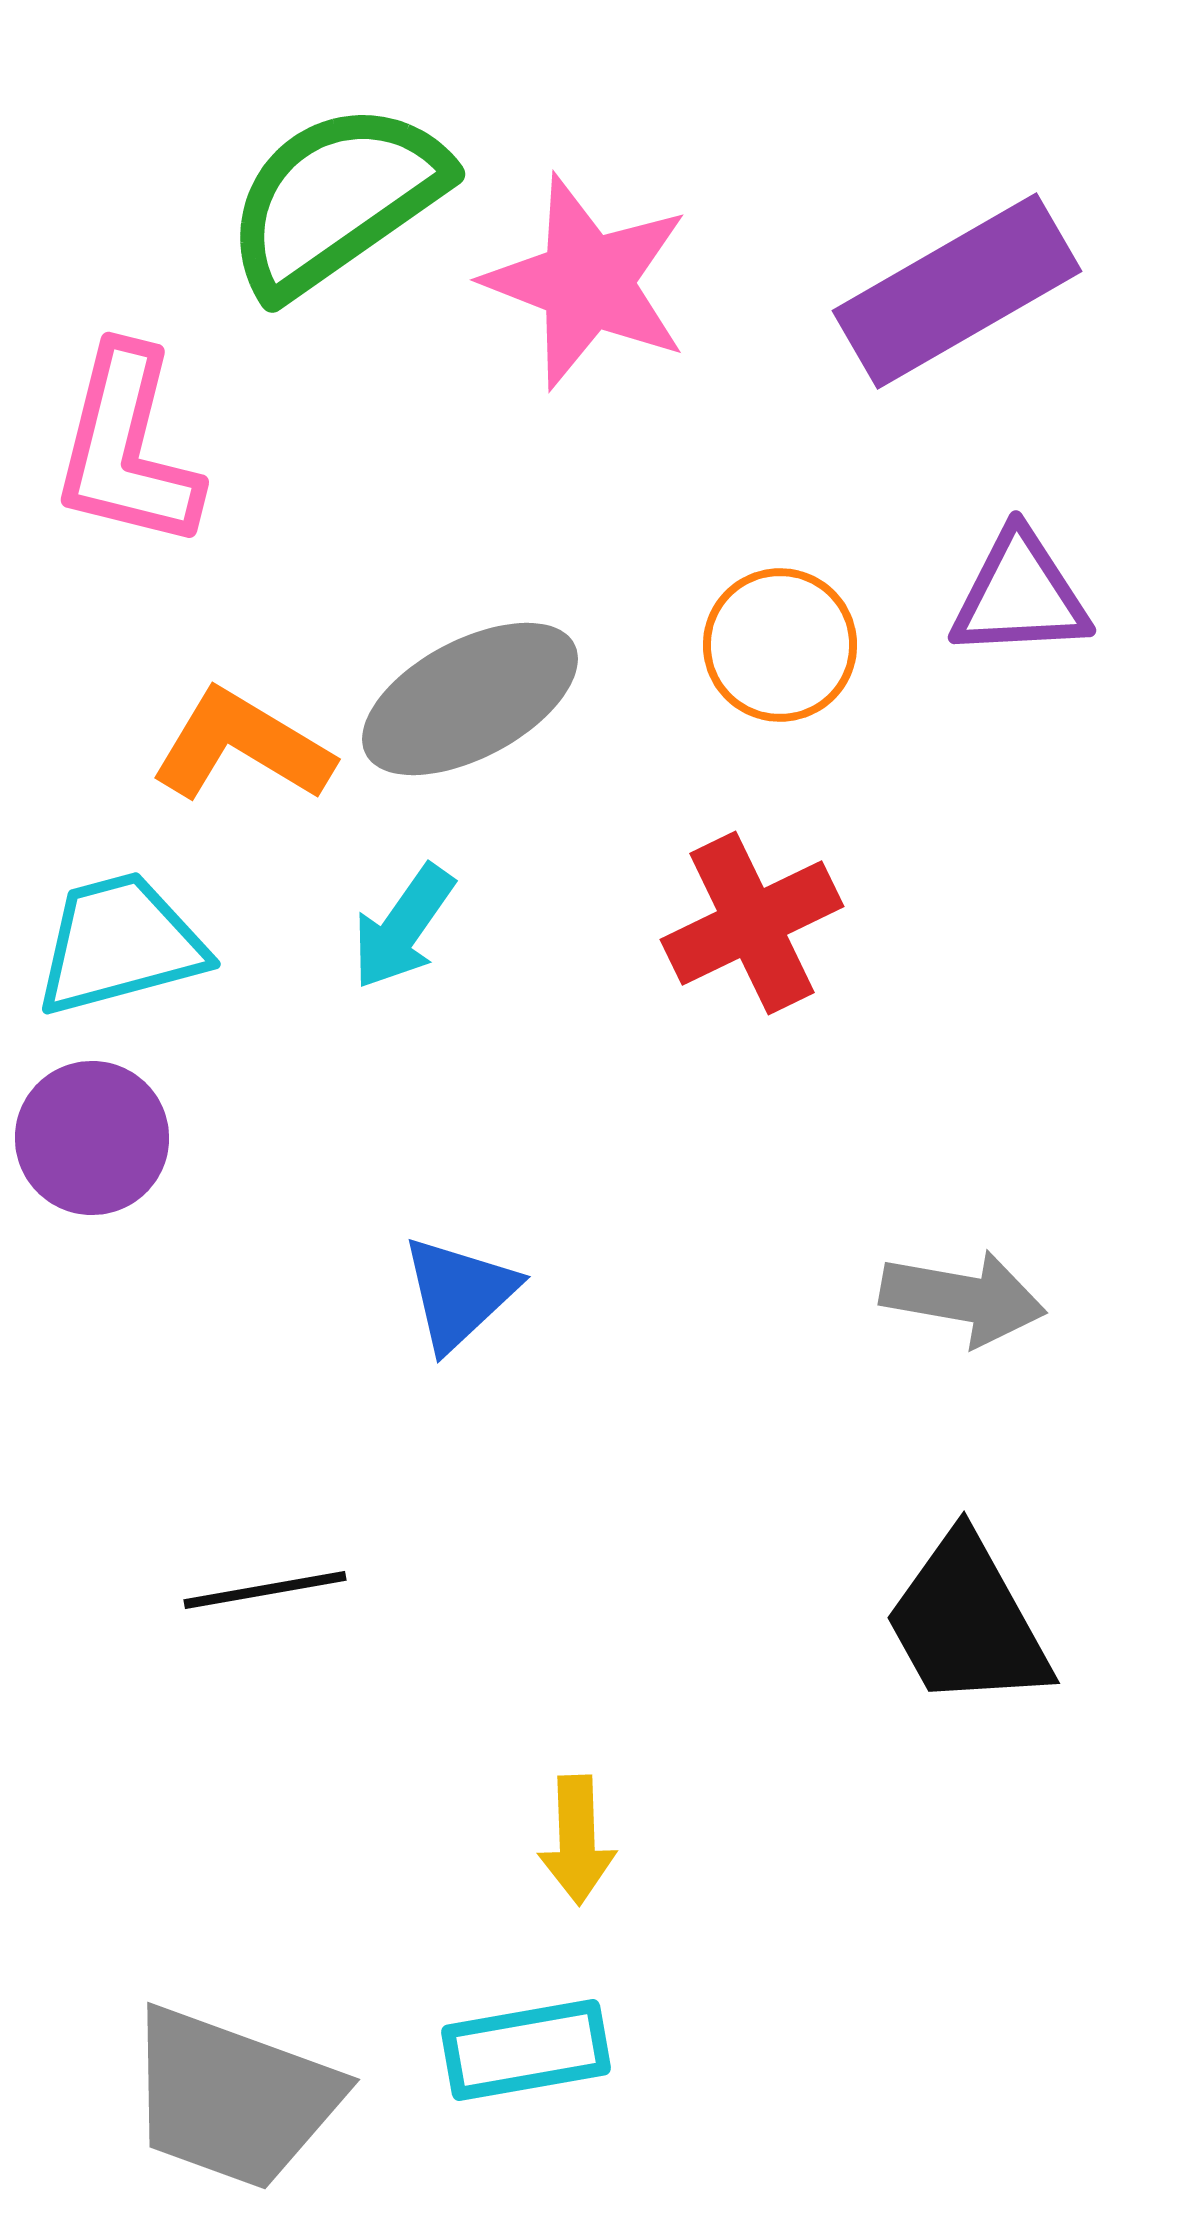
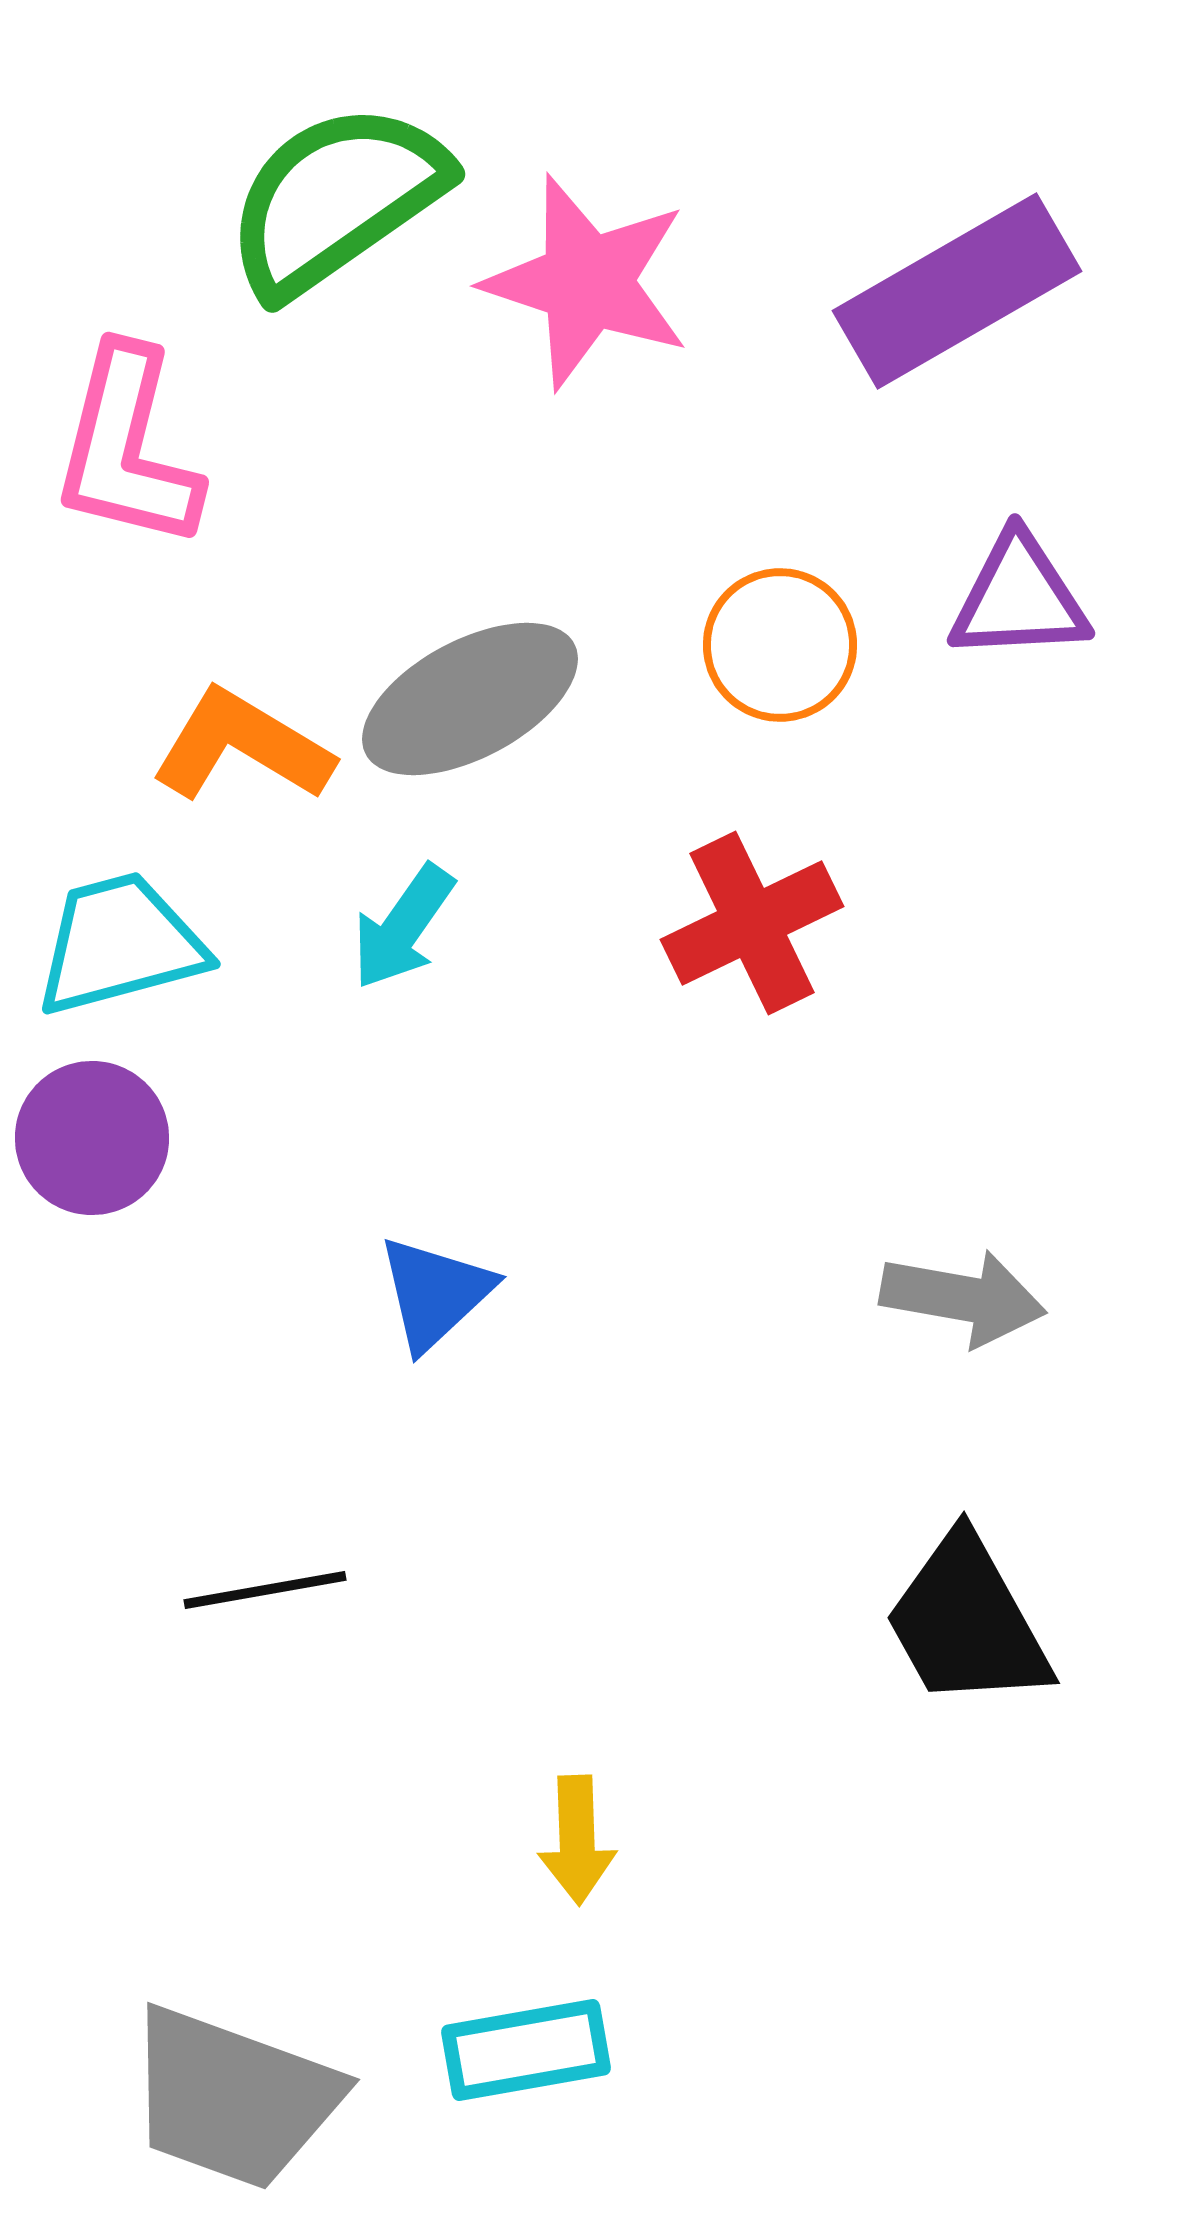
pink star: rotated 3 degrees counterclockwise
purple triangle: moved 1 px left, 3 px down
blue triangle: moved 24 px left
